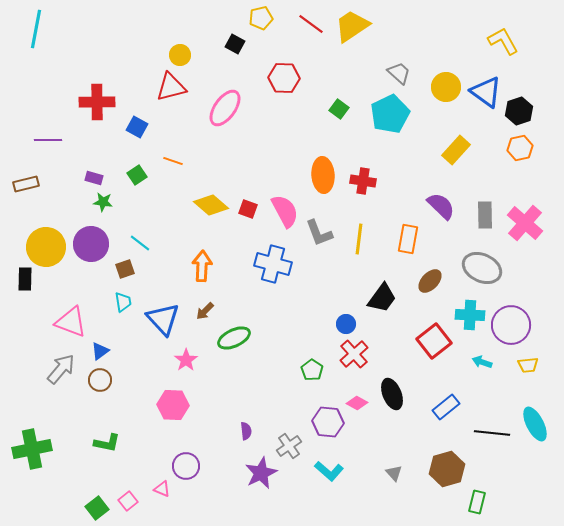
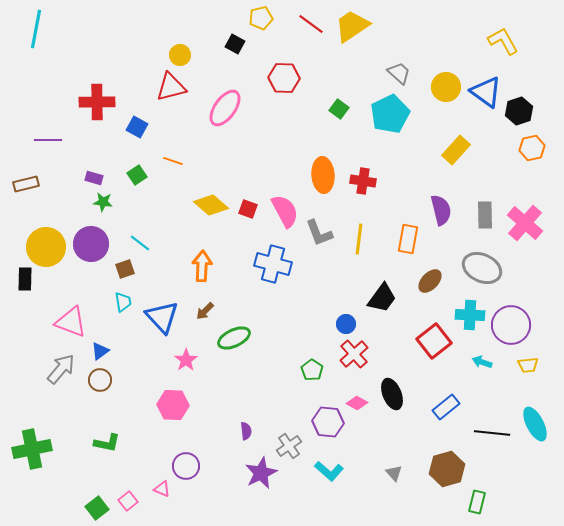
orange hexagon at (520, 148): moved 12 px right
purple semicircle at (441, 206): moved 4 px down; rotated 32 degrees clockwise
blue triangle at (163, 319): moved 1 px left, 2 px up
